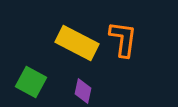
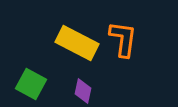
green square: moved 2 px down
